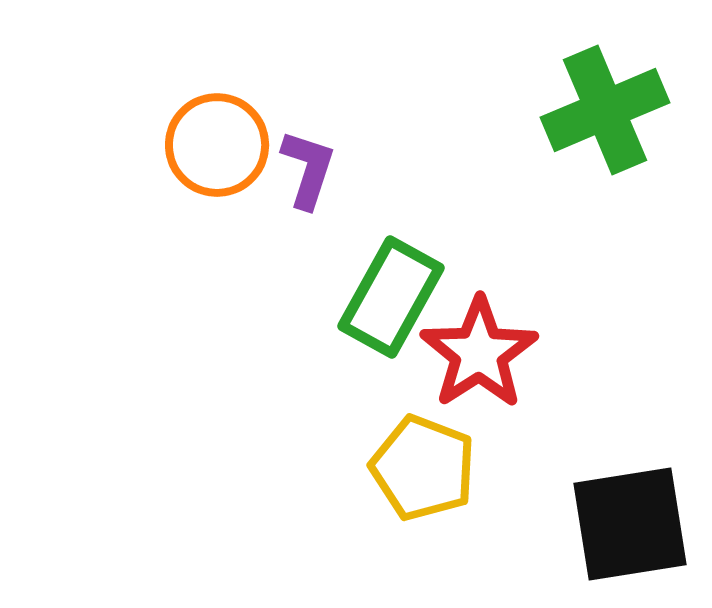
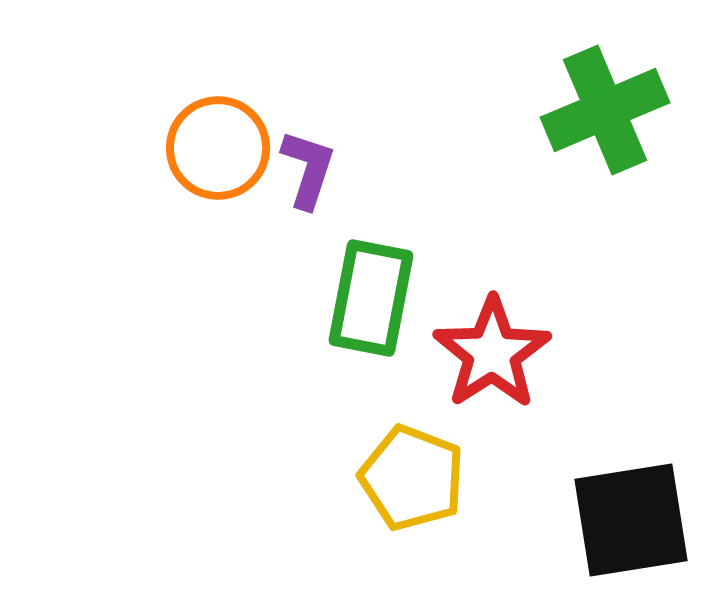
orange circle: moved 1 px right, 3 px down
green rectangle: moved 20 px left, 1 px down; rotated 18 degrees counterclockwise
red star: moved 13 px right
yellow pentagon: moved 11 px left, 10 px down
black square: moved 1 px right, 4 px up
